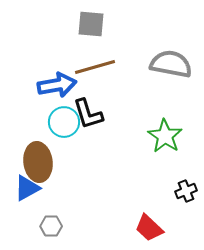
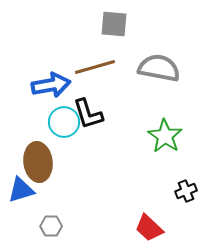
gray square: moved 23 px right
gray semicircle: moved 12 px left, 4 px down
blue arrow: moved 6 px left
blue triangle: moved 6 px left, 2 px down; rotated 12 degrees clockwise
